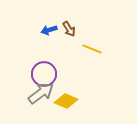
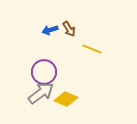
blue arrow: moved 1 px right
purple circle: moved 2 px up
yellow diamond: moved 2 px up
